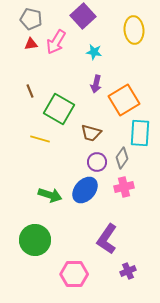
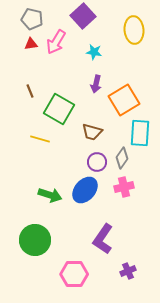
gray pentagon: moved 1 px right
brown trapezoid: moved 1 px right, 1 px up
purple L-shape: moved 4 px left
